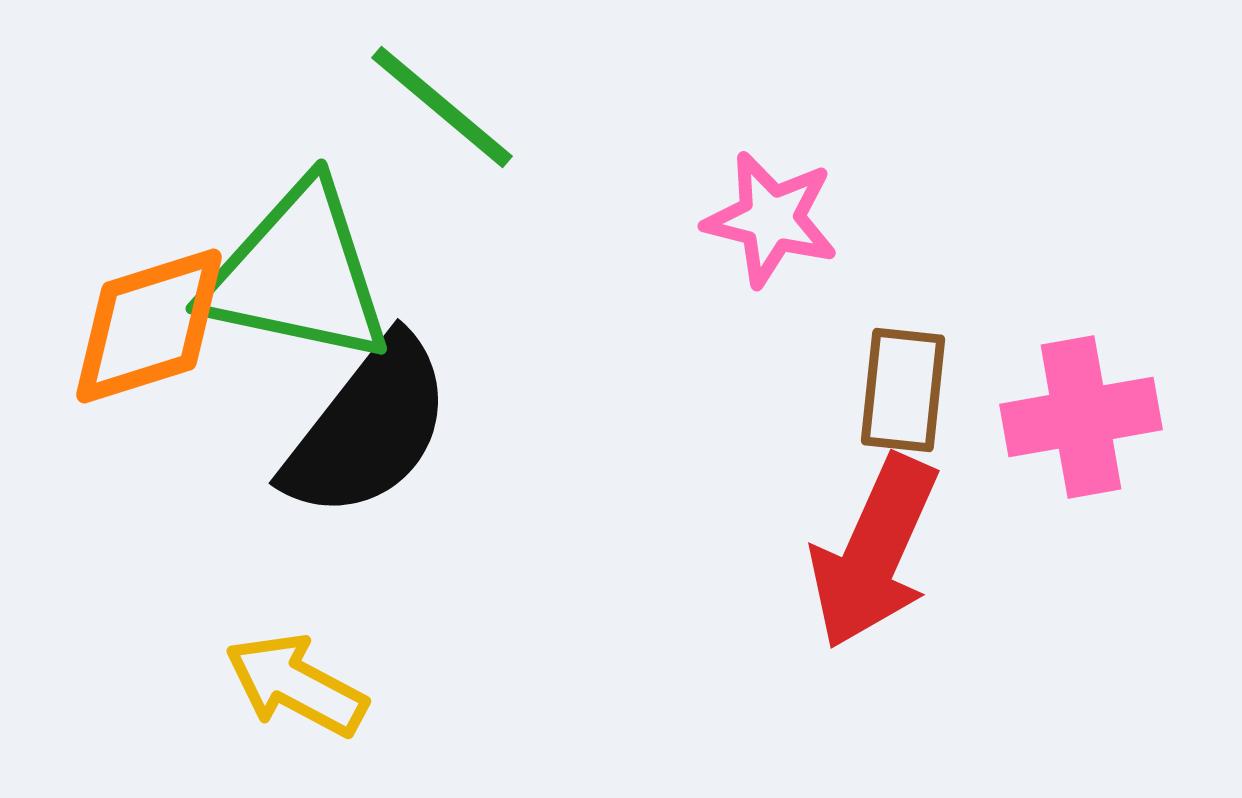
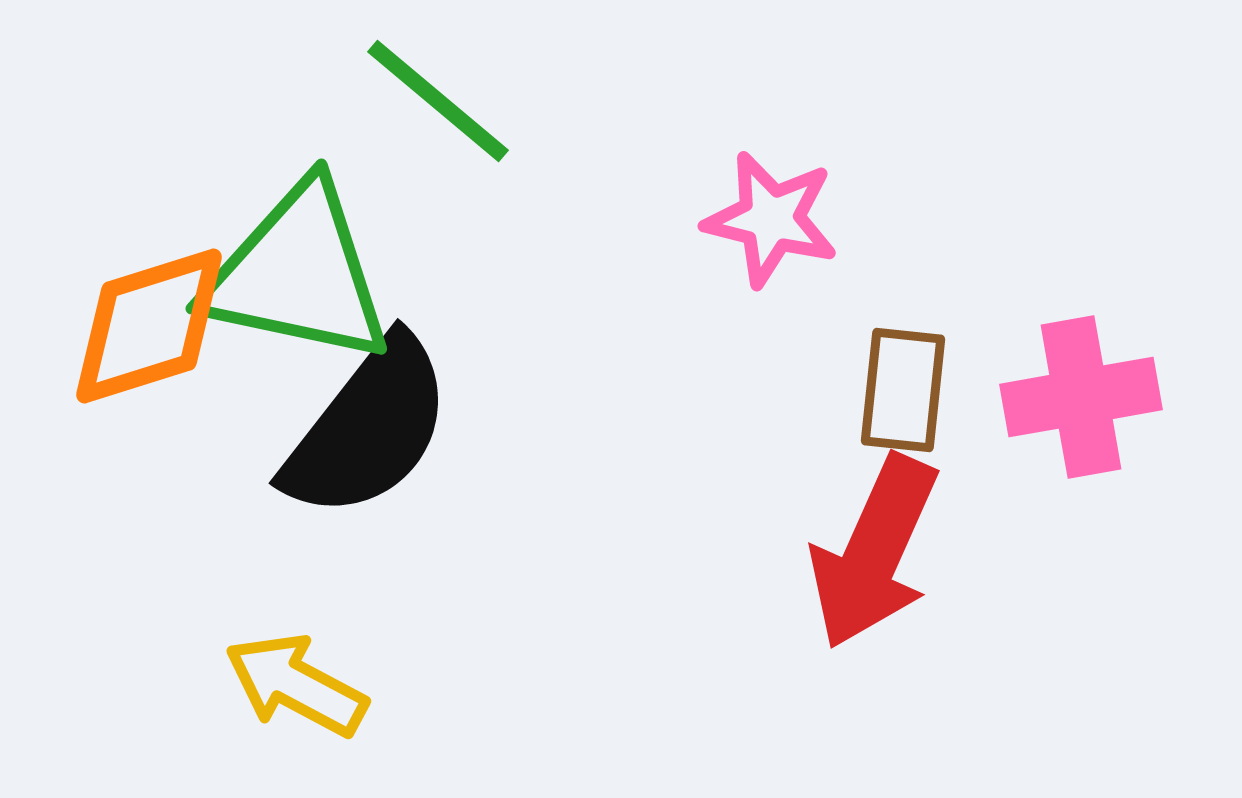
green line: moved 4 px left, 6 px up
pink cross: moved 20 px up
